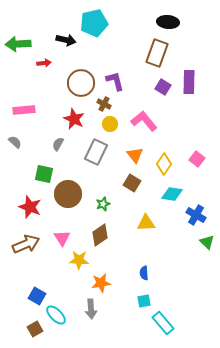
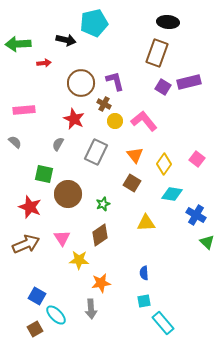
purple rectangle at (189, 82): rotated 75 degrees clockwise
yellow circle at (110, 124): moved 5 px right, 3 px up
